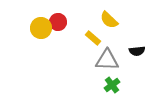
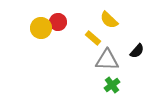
black semicircle: rotated 42 degrees counterclockwise
